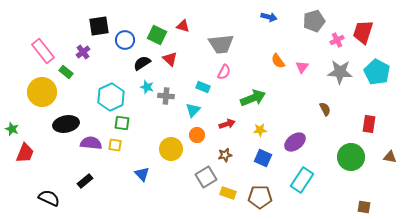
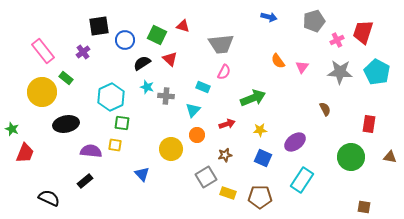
green rectangle at (66, 72): moved 6 px down
purple semicircle at (91, 143): moved 8 px down
